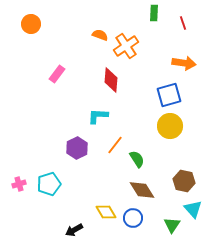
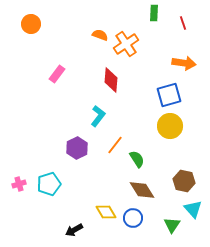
orange cross: moved 2 px up
cyan L-shape: rotated 125 degrees clockwise
